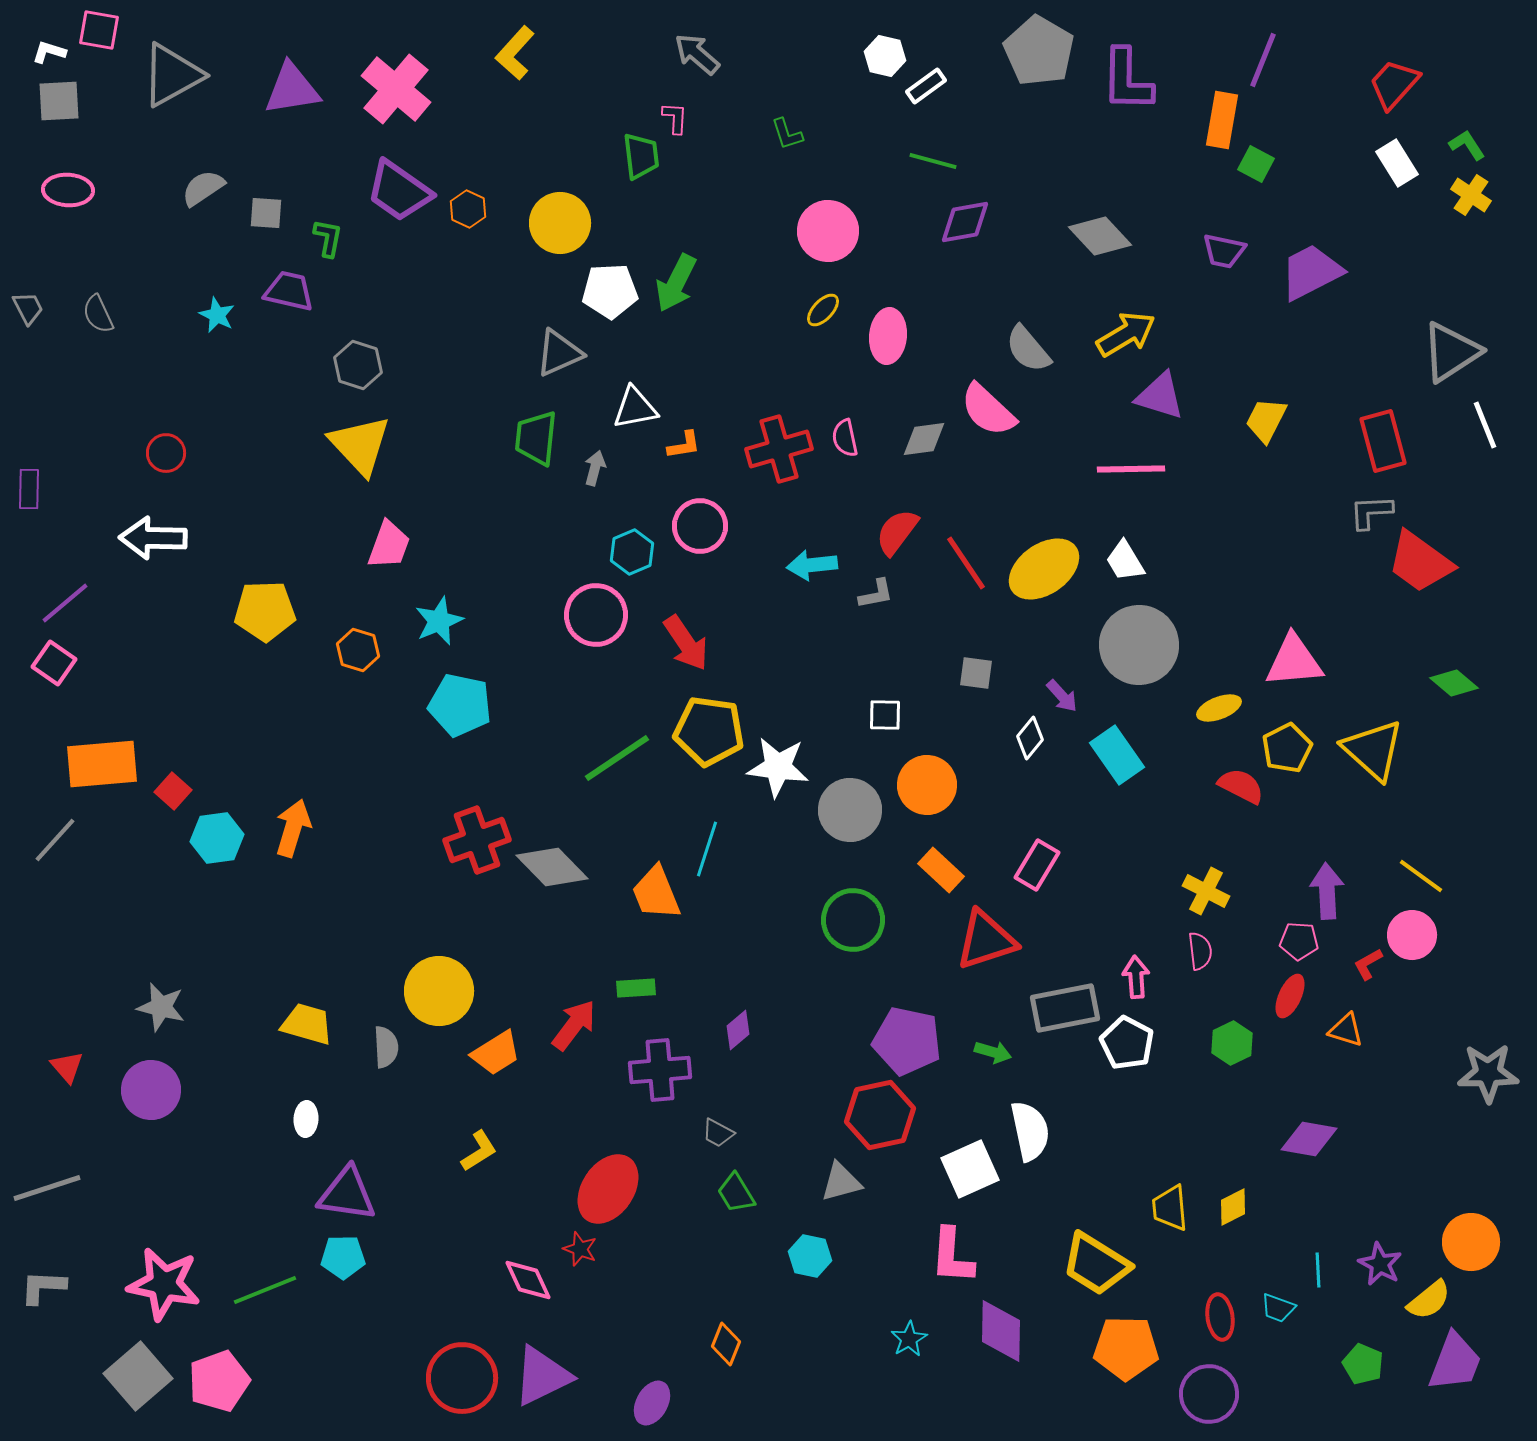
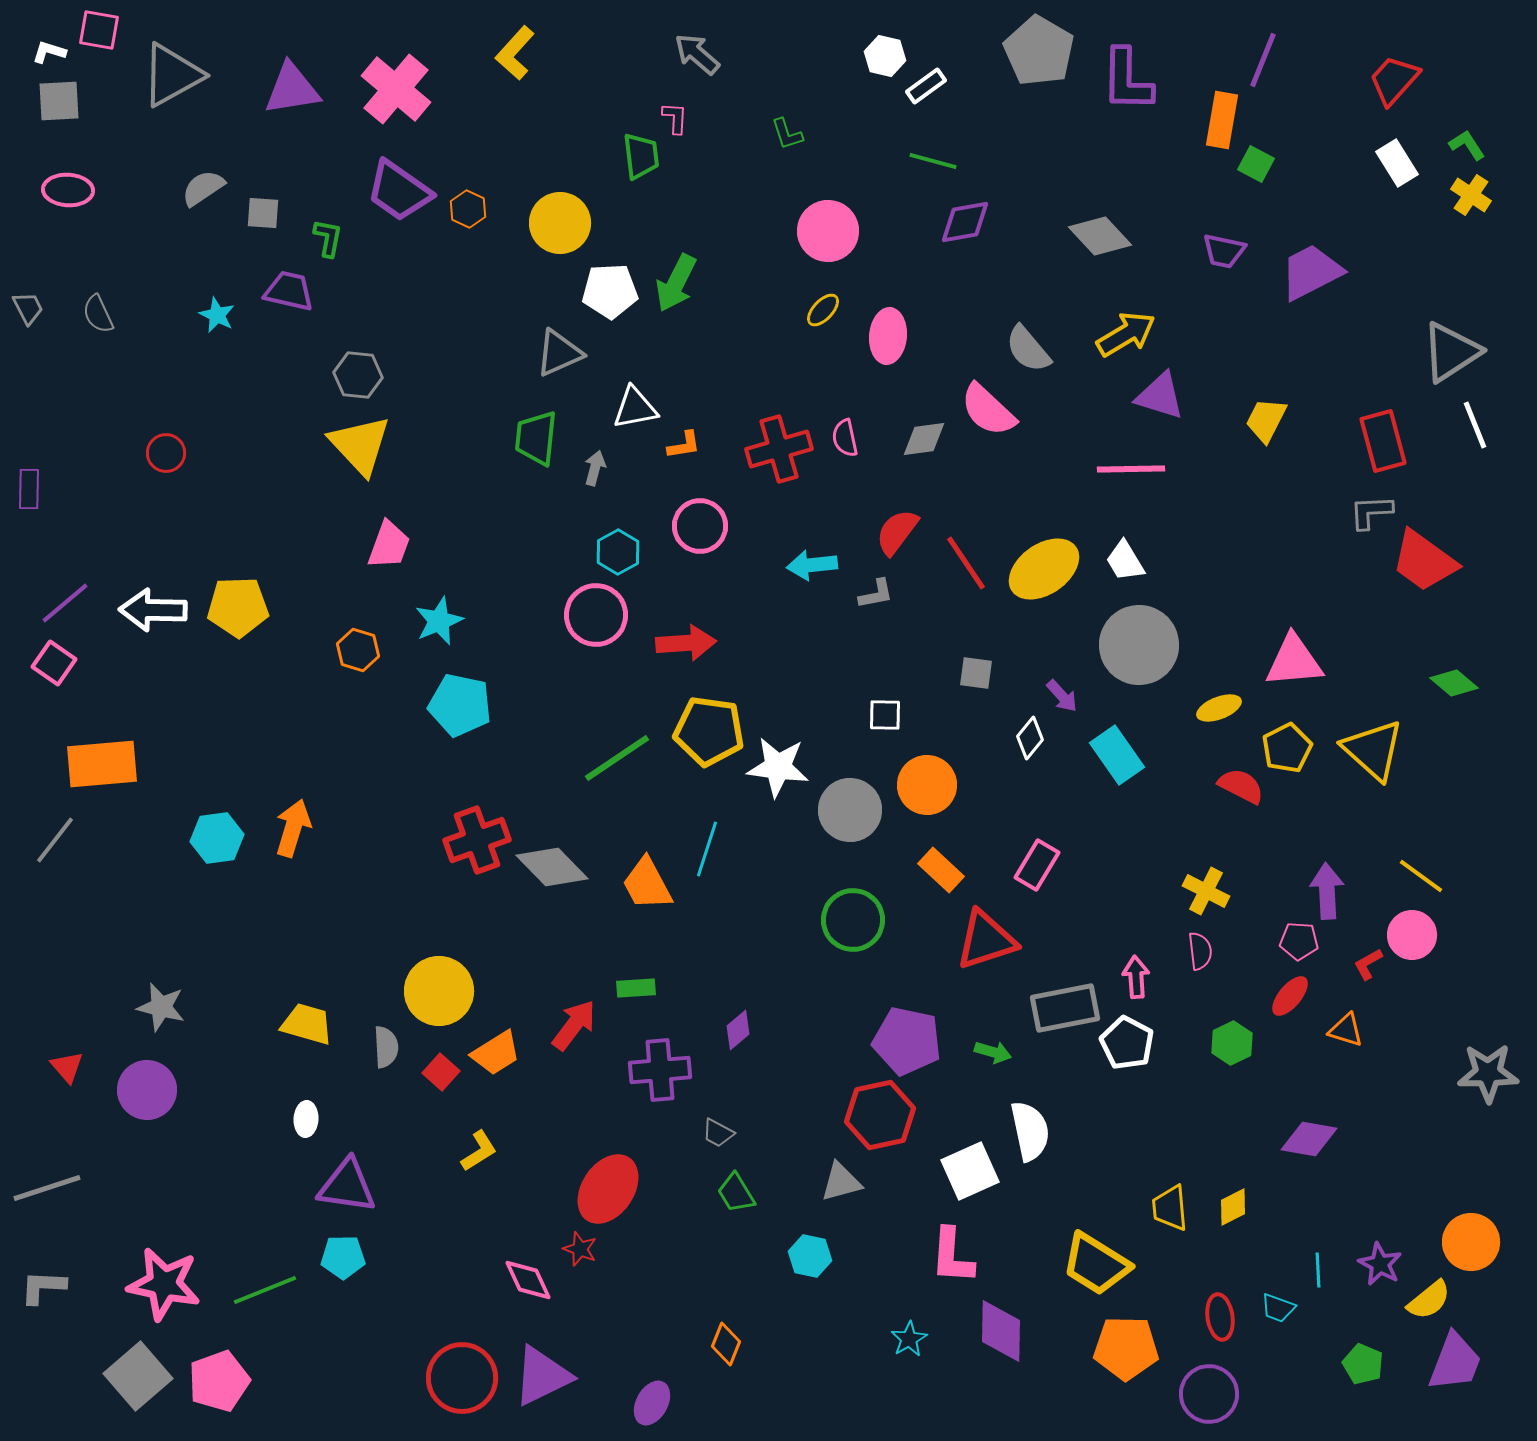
red trapezoid at (1394, 84): moved 4 px up
gray square at (266, 213): moved 3 px left
gray hexagon at (358, 365): moved 10 px down; rotated 12 degrees counterclockwise
white line at (1485, 425): moved 10 px left
white arrow at (153, 538): moved 72 px down
cyan hexagon at (632, 552): moved 14 px left; rotated 6 degrees counterclockwise
red trapezoid at (1420, 562): moved 4 px right, 1 px up
yellow pentagon at (265, 611): moved 27 px left, 4 px up
red arrow at (686, 643): rotated 60 degrees counterclockwise
red square at (173, 791): moved 268 px right, 281 px down
gray line at (55, 840): rotated 4 degrees counterclockwise
orange trapezoid at (656, 893): moved 9 px left, 9 px up; rotated 6 degrees counterclockwise
red ellipse at (1290, 996): rotated 15 degrees clockwise
purple circle at (151, 1090): moved 4 px left
white square at (970, 1169): moved 2 px down
purple triangle at (347, 1194): moved 8 px up
